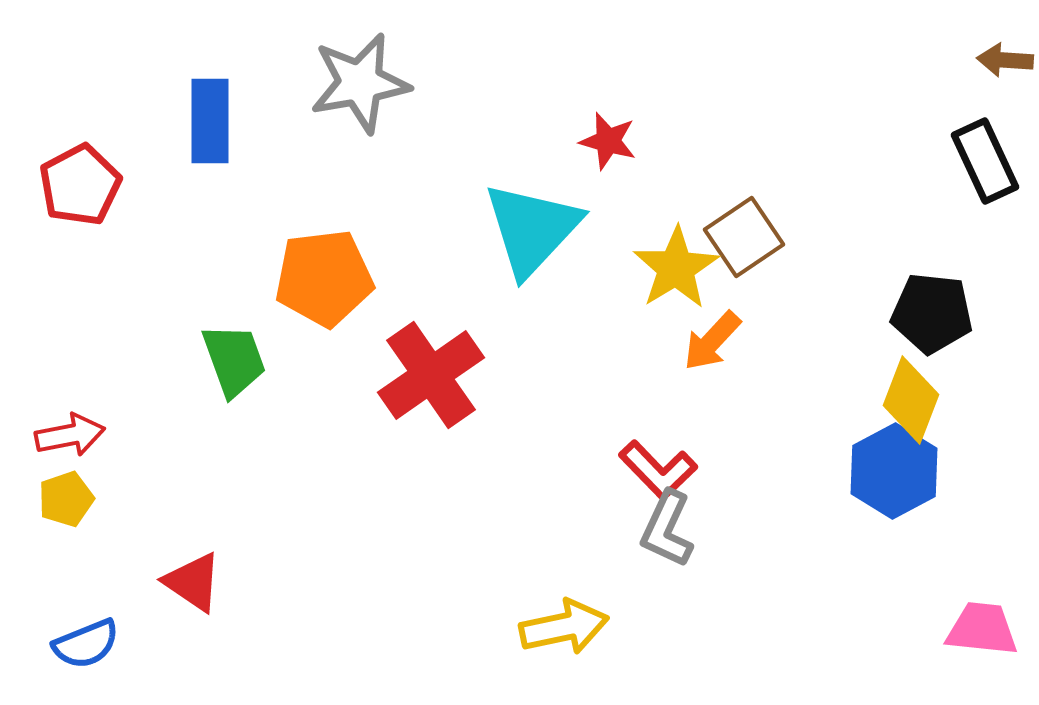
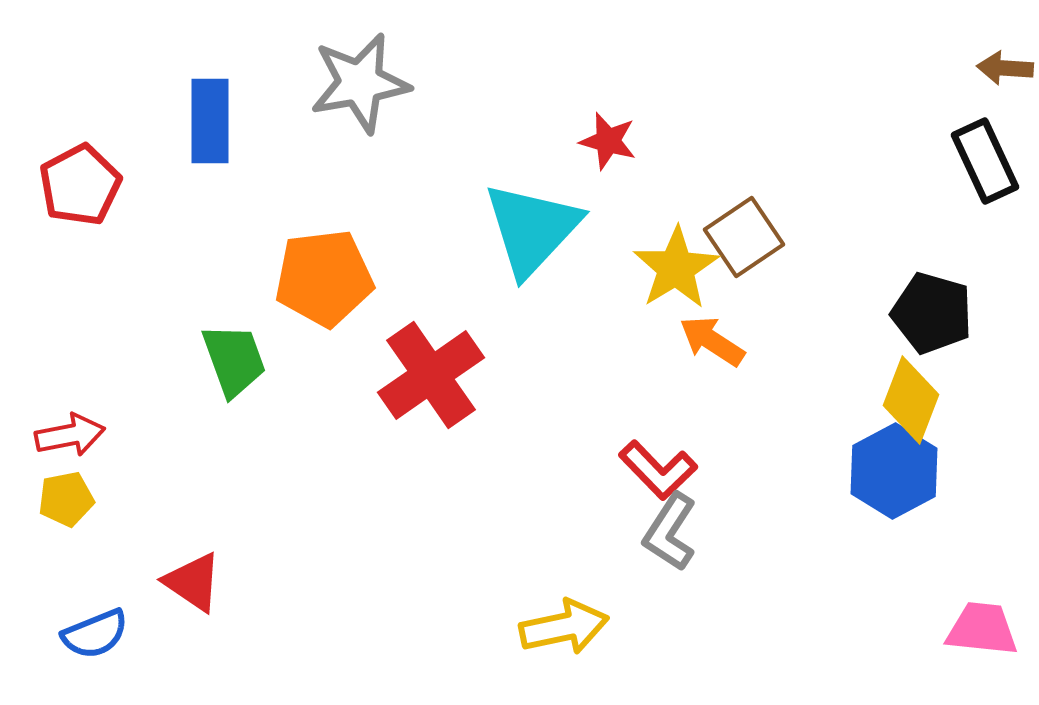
brown arrow: moved 8 px down
black pentagon: rotated 10 degrees clockwise
orange arrow: rotated 80 degrees clockwise
yellow pentagon: rotated 8 degrees clockwise
gray L-shape: moved 3 px right, 3 px down; rotated 8 degrees clockwise
blue semicircle: moved 9 px right, 10 px up
